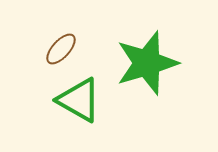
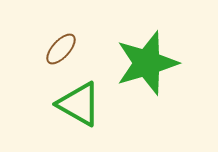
green triangle: moved 4 px down
